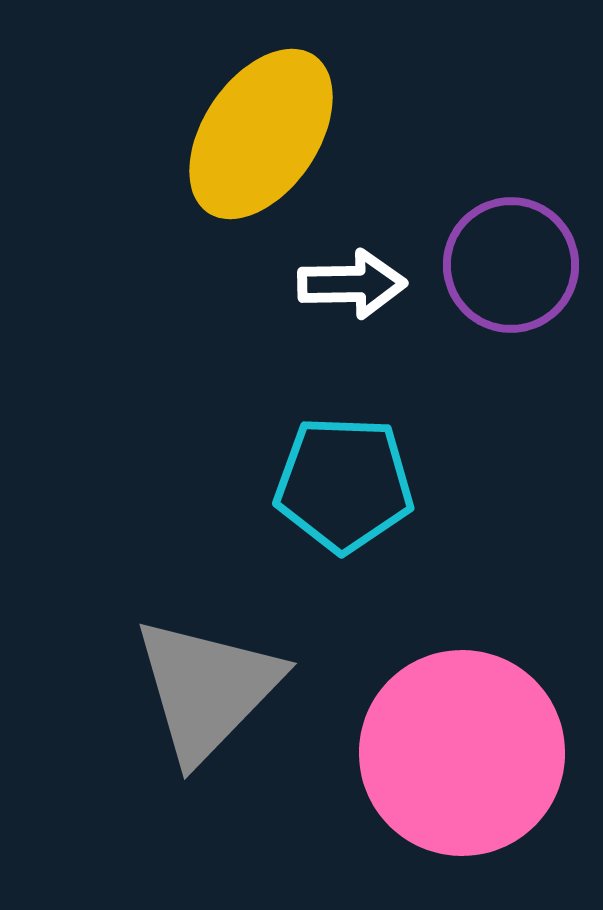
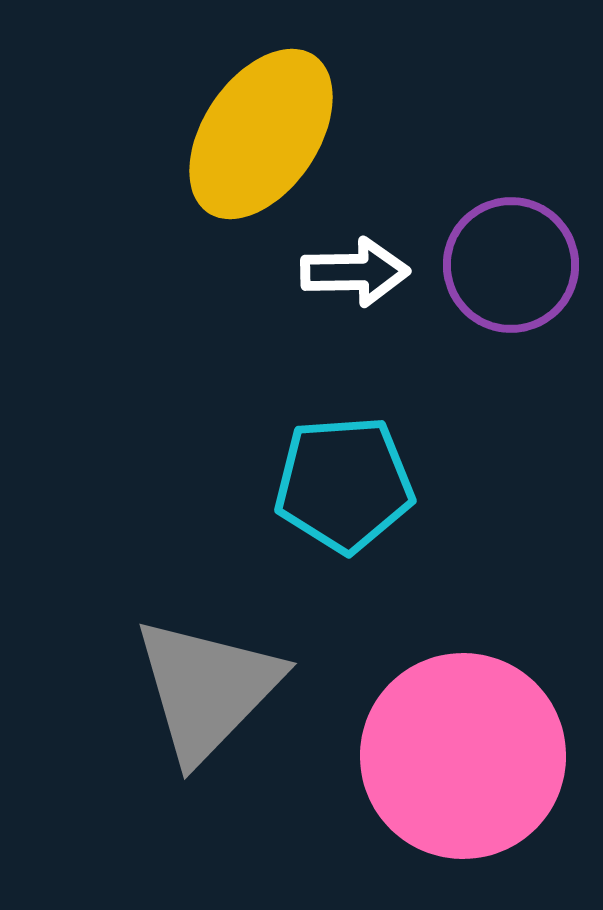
white arrow: moved 3 px right, 12 px up
cyan pentagon: rotated 6 degrees counterclockwise
pink circle: moved 1 px right, 3 px down
